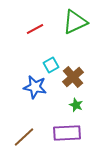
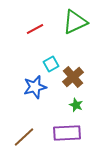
cyan square: moved 1 px up
blue star: rotated 25 degrees counterclockwise
